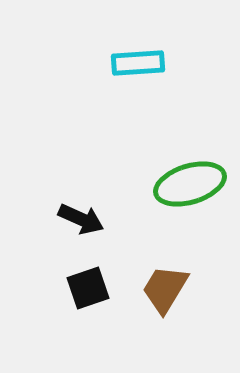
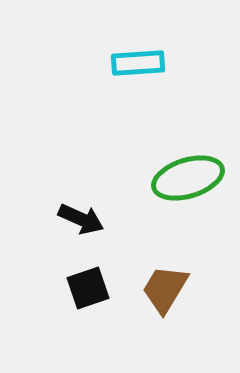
green ellipse: moved 2 px left, 6 px up
